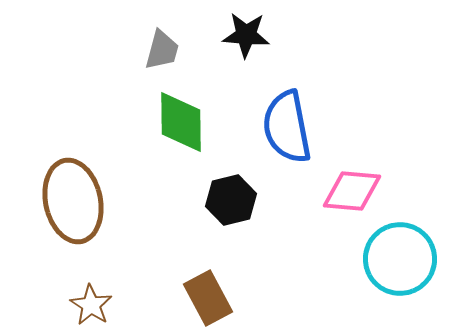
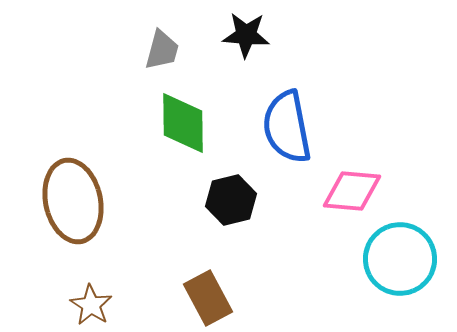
green diamond: moved 2 px right, 1 px down
